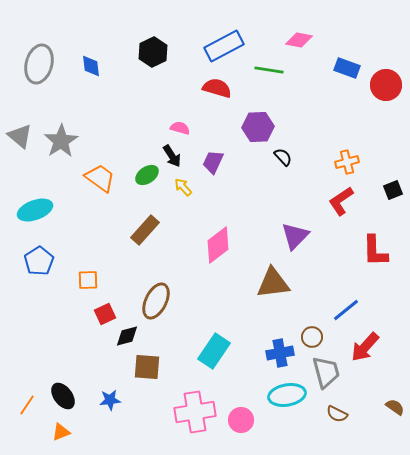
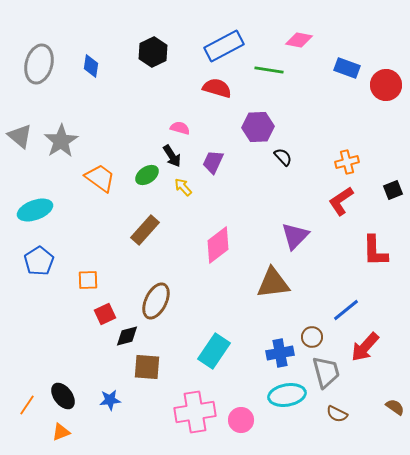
blue diamond at (91, 66): rotated 15 degrees clockwise
